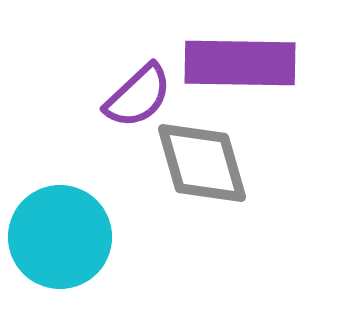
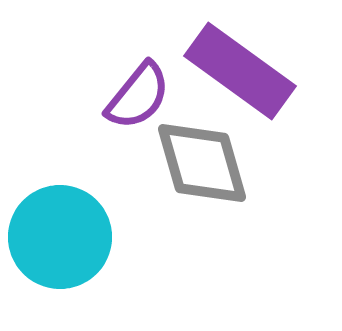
purple rectangle: moved 8 px down; rotated 35 degrees clockwise
purple semicircle: rotated 8 degrees counterclockwise
